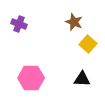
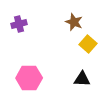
purple cross: rotated 35 degrees counterclockwise
pink hexagon: moved 2 px left
